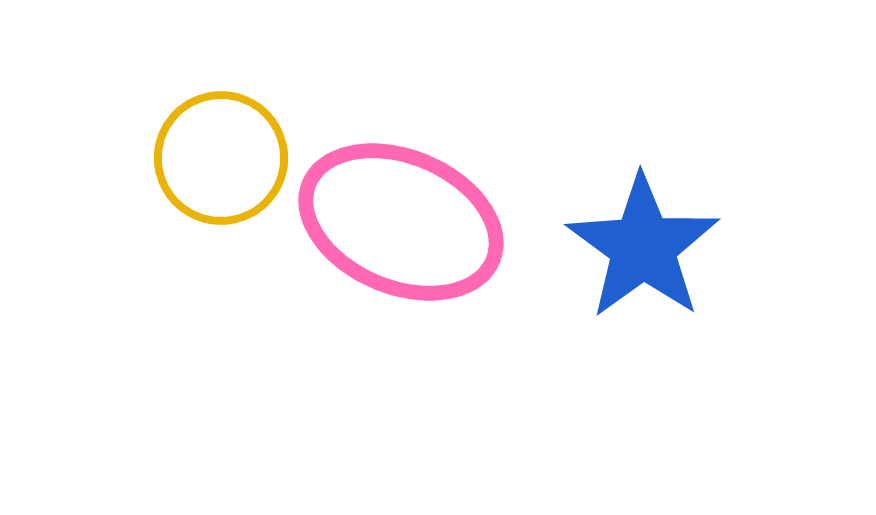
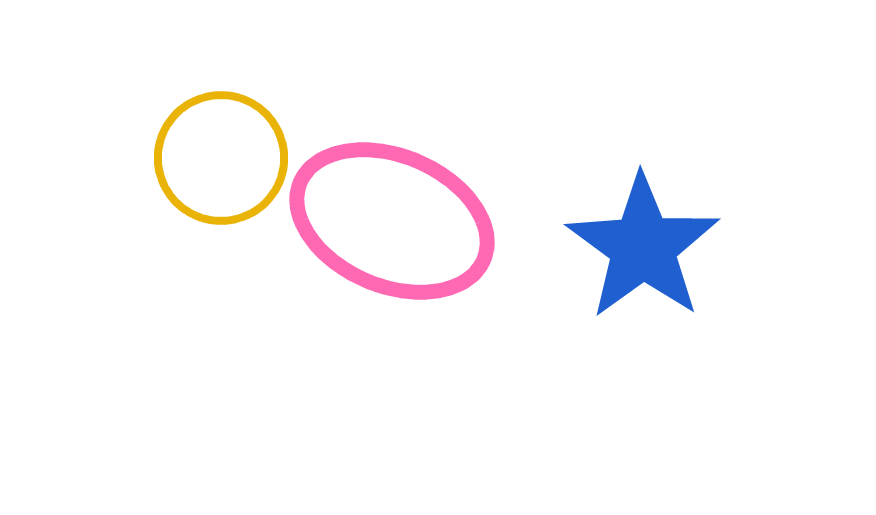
pink ellipse: moved 9 px left, 1 px up
